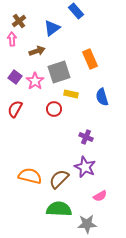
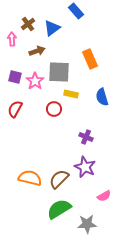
brown cross: moved 9 px right, 3 px down
gray square: rotated 20 degrees clockwise
purple square: rotated 24 degrees counterclockwise
orange semicircle: moved 2 px down
pink semicircle: moved 4 px right
green semicircle: rotated 35 degrees counterclockwise
